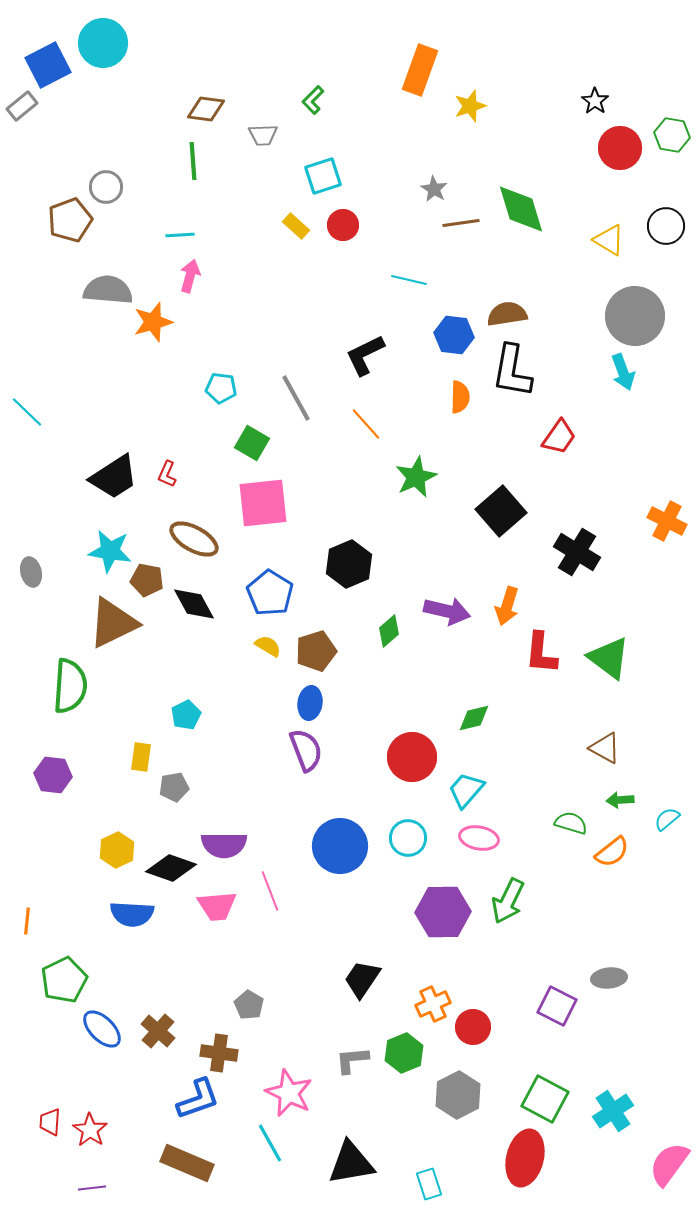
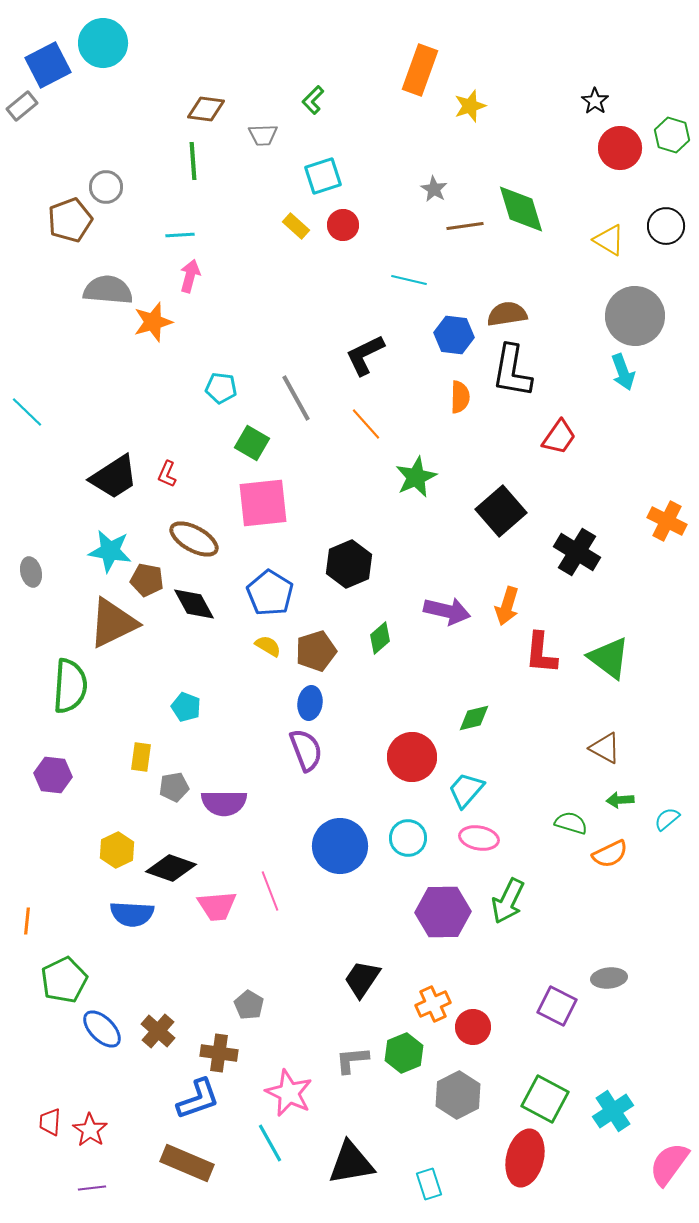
green hexagon at (672, 135): rotated 8 degrees clockwise
brown line at (461, 223): moved 4 px right, 3 px down
green diamond at (389, 631): moved 9 px left, 7 px down
cyan pentagon at (186, 715): moved 8 px up; rotated 24 degrees counterclockwise
purple semicircle at (224, 845): moved 42 px up
orange semicircle at (612, 852): moved 2 px left, 2 px down; rotated 12 degrees clockwise
